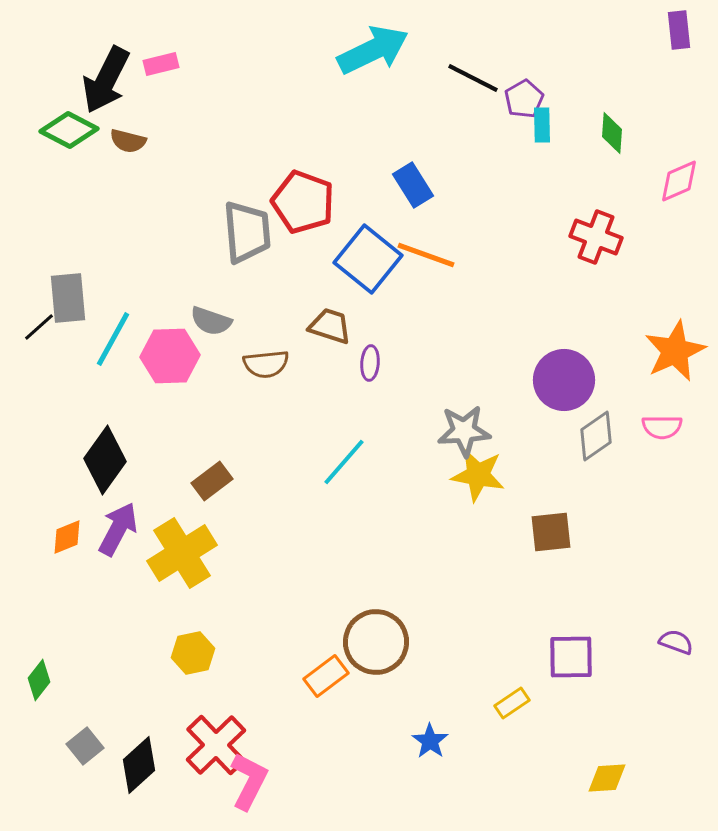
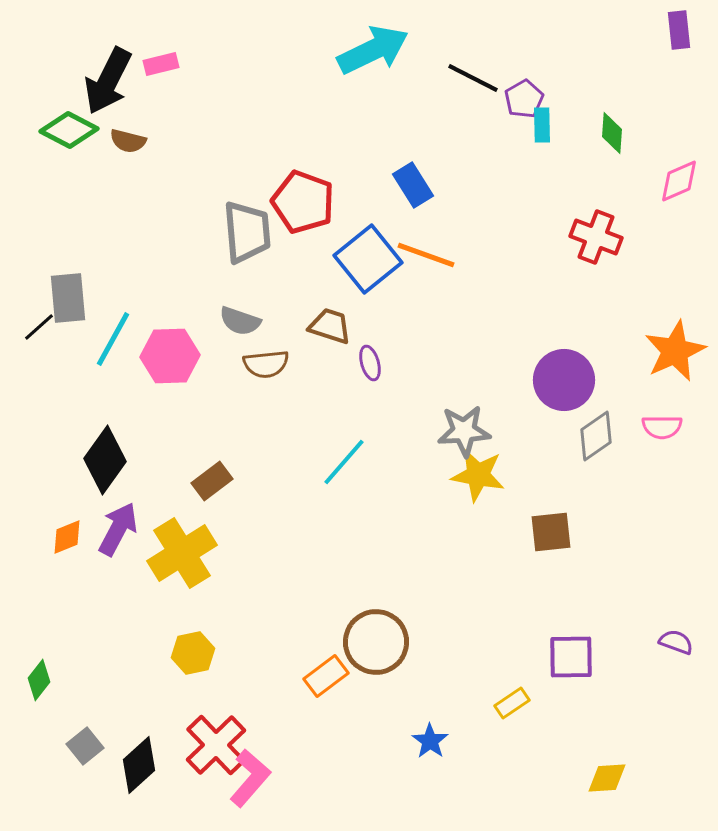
black arrow at (106, 80): moved 2 px right, 1 px down
blue square at (368, 259): rotated 12 degrees clockwise
gray semicircle at (211, 321): moved 29 px right
purple ellipse at (370, 363): rotated 20 degrees counterclockwise
pink L-shape at (249, 781): moved 1 px right, 3 px up; rotated 14 degrees clockwise
